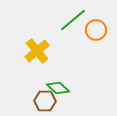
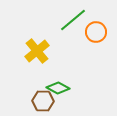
orange circle: moved 2 px down
green diamond: rotated 15 degrees counterclockwise
brown hexagon: moved 2 px left
